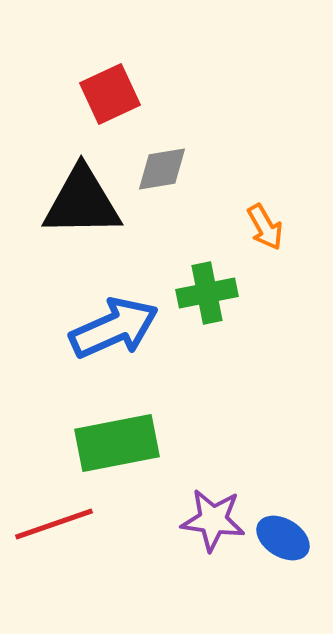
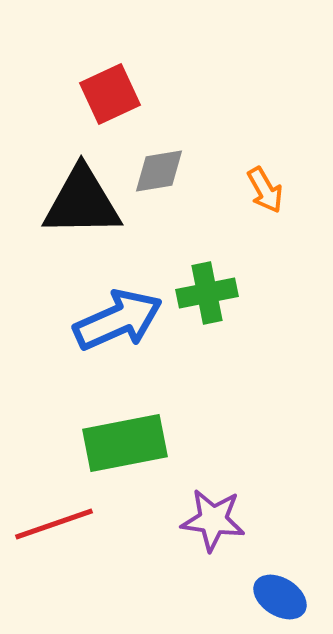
gray diamond: moved 3 px left, 2 px down
orange arrow: moved 37 px up
blue arrow: moved 4 px right, 8 px up
green rectangle: moved 8 px right
blue ellipse: moved 3 px left, 59 px down
